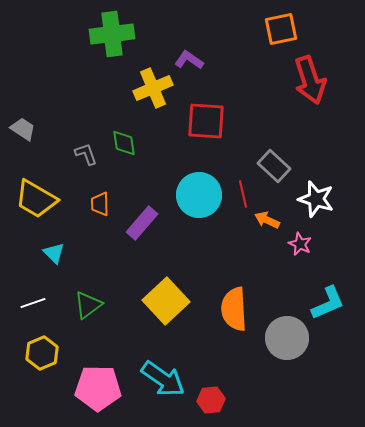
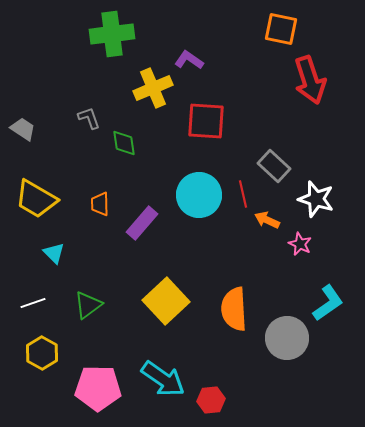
orange square: rotated 24 degrees clockwise
gray L-shape: moved 3 px right, 36 px up
cyan L-shape: rotated 12 degrees counterclockwise
yellow hexagon: rotated 8 degrees counterclockwise
